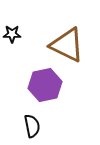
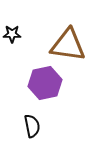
brown triangle: moved 1 px right; rotated 18 degrees counterclockwise
purple hexagon: moved 2 px up
